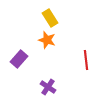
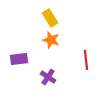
orange star: moved 4 px right
purple rectangle: rotated 42 degrees clockwise
purple cross: moved 10 px up
